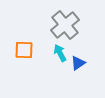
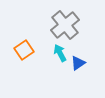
orange square: rotated 36 degrees counterclockwise
